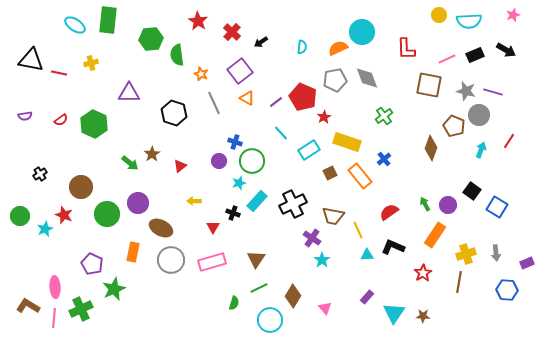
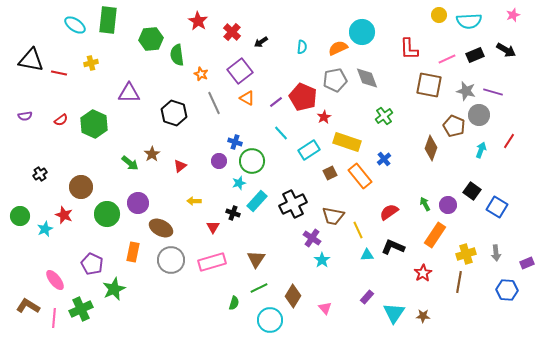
red L-shape at (406, 49): moved 3 px right
pink ellipse at (55, 287): moved 7 px up; rotated 35 degrees counterclockwise
